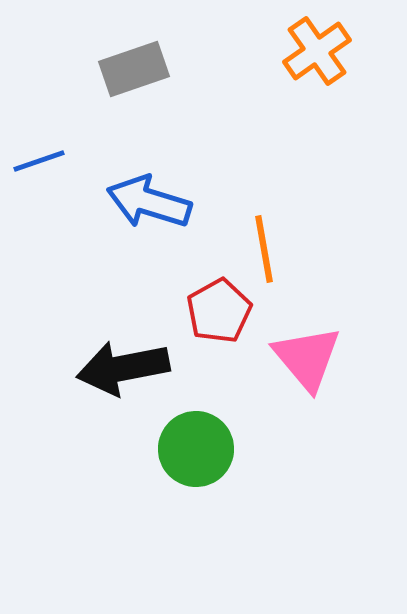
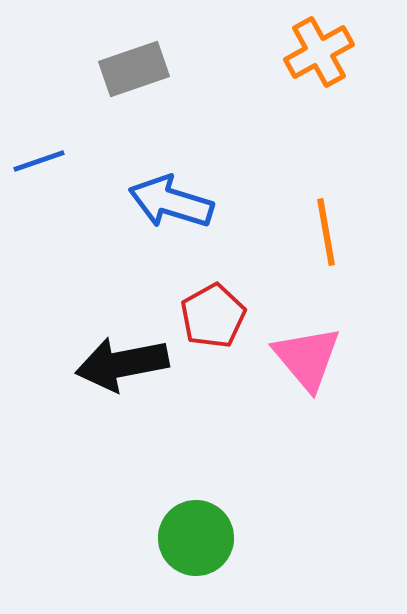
orange cross: moved 2 px right, 1 px down; rotated 6 degrees clockwise
blue arrow: moved 22 px right
orange line: moved 62 px right, 17 px up
red pentagon: moved 6 px left, 5 px down
black arrow: moved 1 px left, 4 px up
green circle: moved 89 px down
